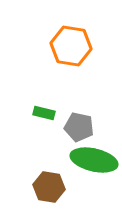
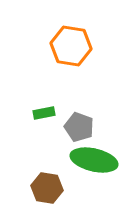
green rectangle: rotated 25 degrees counterclockwise
gray pentagon: rotated 8 degrees clockwise
brown hexagon: moved 2 px left, 1 px down
